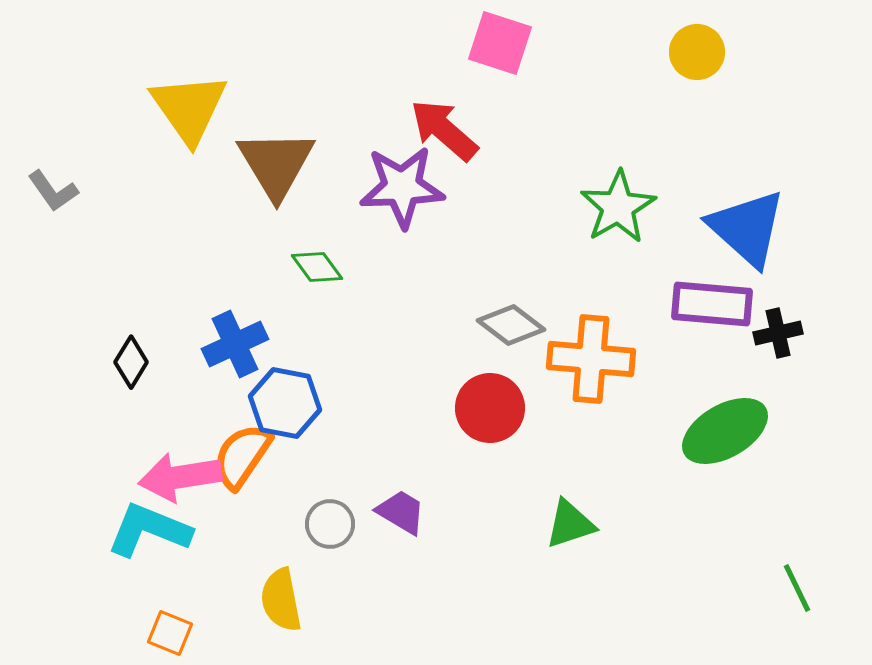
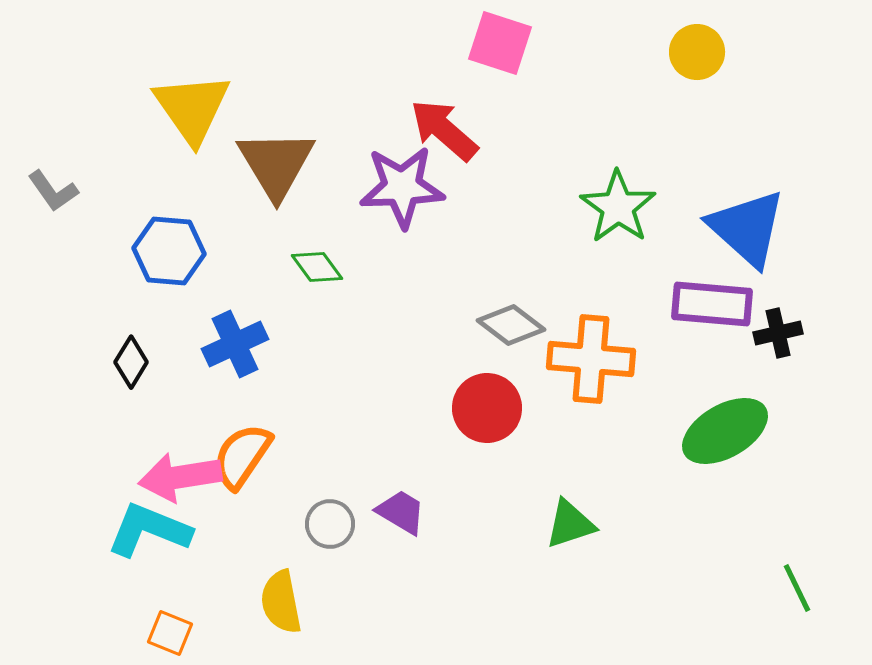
yellow triangle: moved 3 px right
green star: rotated 6 degrees counterclockwise
blue hexagon: moved 116 px left, 152 px up; rotated 6 degrees counterclockwise
red circle: moved 3 px left
yellow semicircle: moved 2 px down
